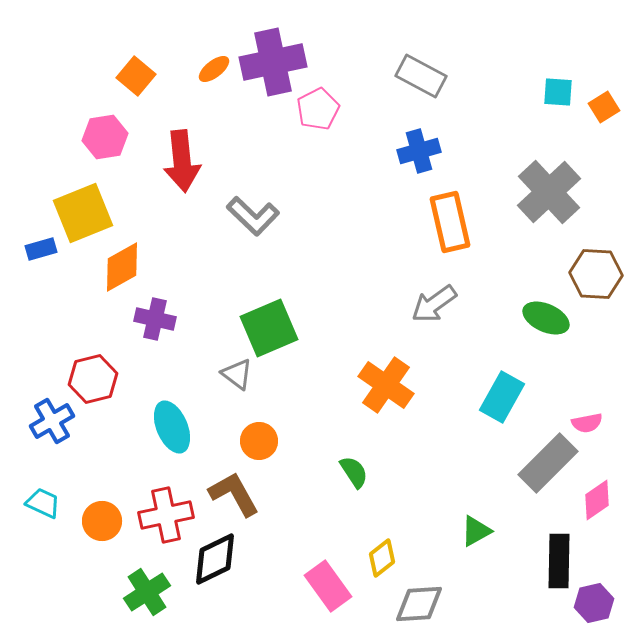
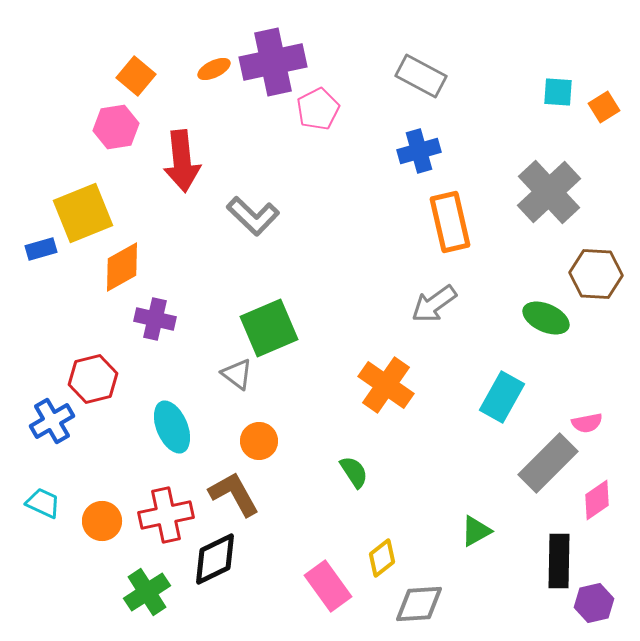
orange ellipse at (214, 69): rotated 12 degrees clockwise
pink hexagon at (105, 137): moved 11 px right, 10 px up
